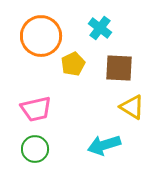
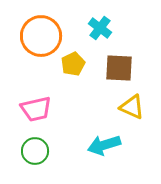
yellow triangle: rotated 8 degrees counterclockwise
green circle: moved 2 px down
